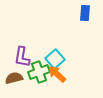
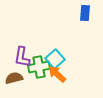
green cross: moved 5 px up; rotated 10 degrees clockwise
